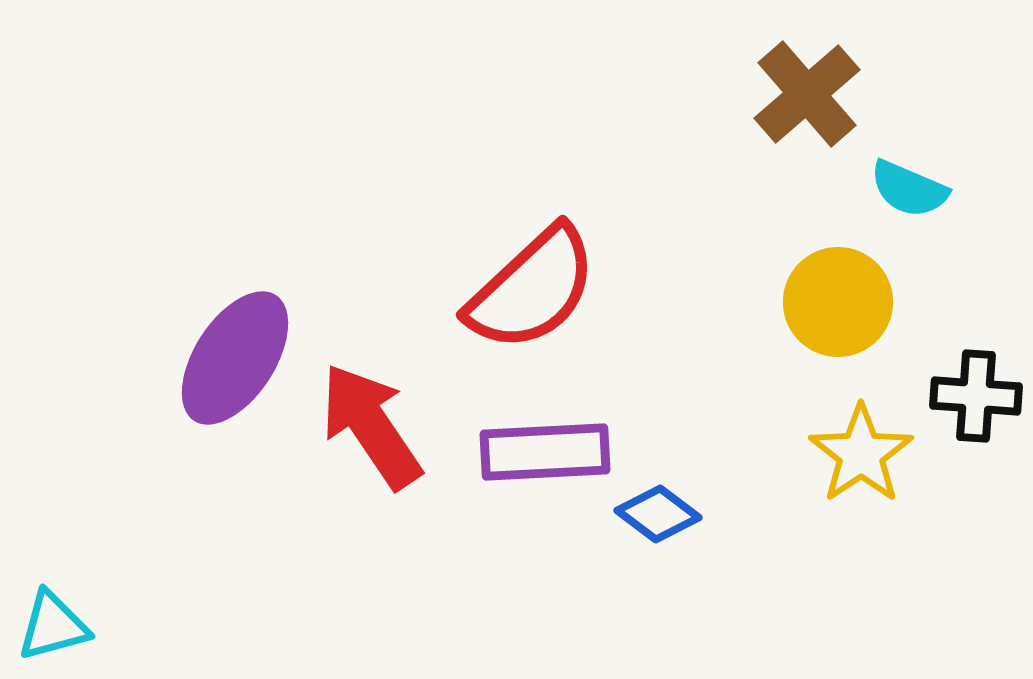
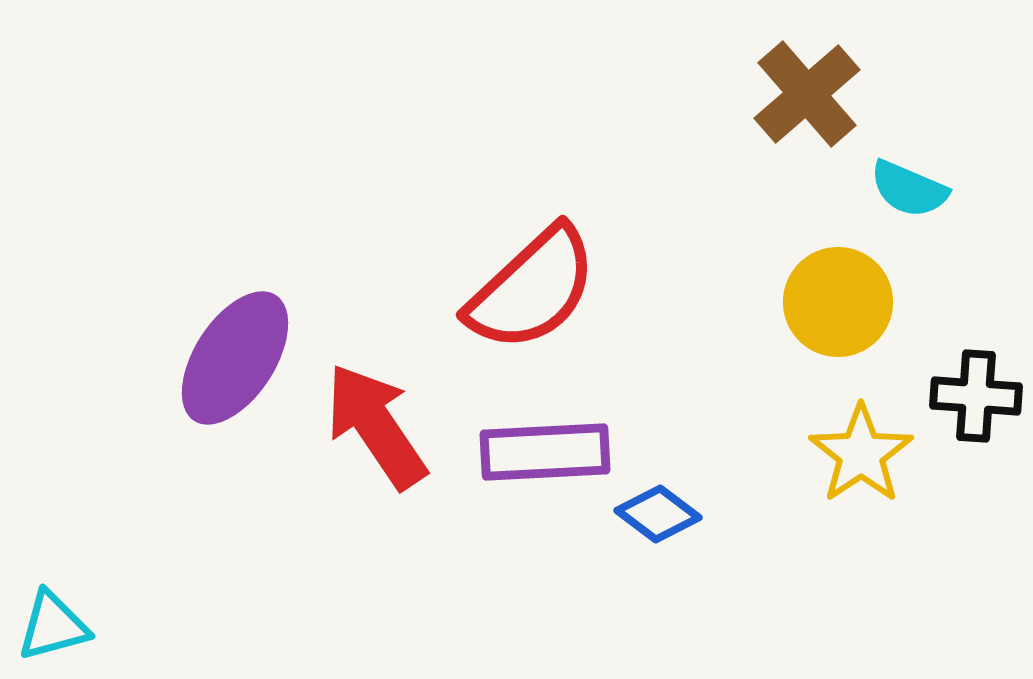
red arrow: moved 5 px right
